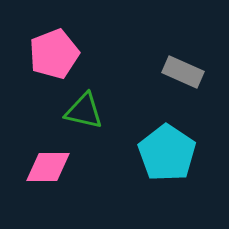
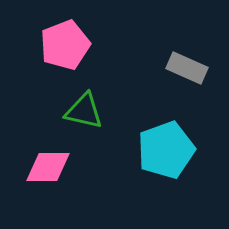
pink pentagon: moved 11 px right, 9 px up
gray rectangle: moved 4 px right, 4 px up
cyan pentagon: moved 1 px left, 3 px up; rotated 18 degrees clockwise
